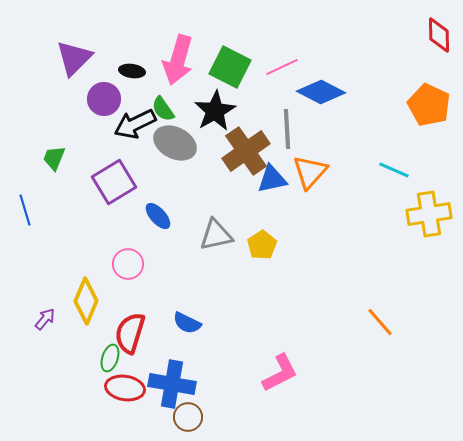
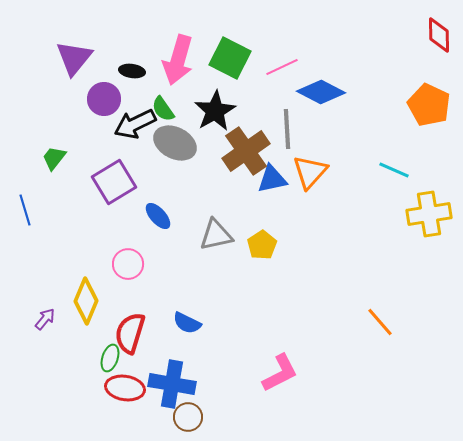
purple triangle: rotated 6 degrees counterclockwise
green square: moved 9 px up
green trapezoid: rotated 16 degrees clockwise
